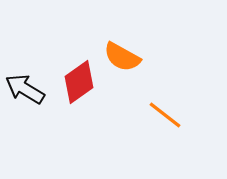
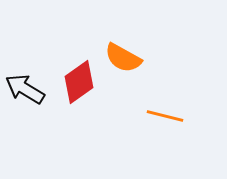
orange semicircle: moved 1 px right, 1 px down
orange line: moved 1 px down; rotated 24 degrees counterclockwise
